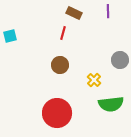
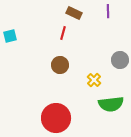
red circle: moved 1 px left, 5 px down
